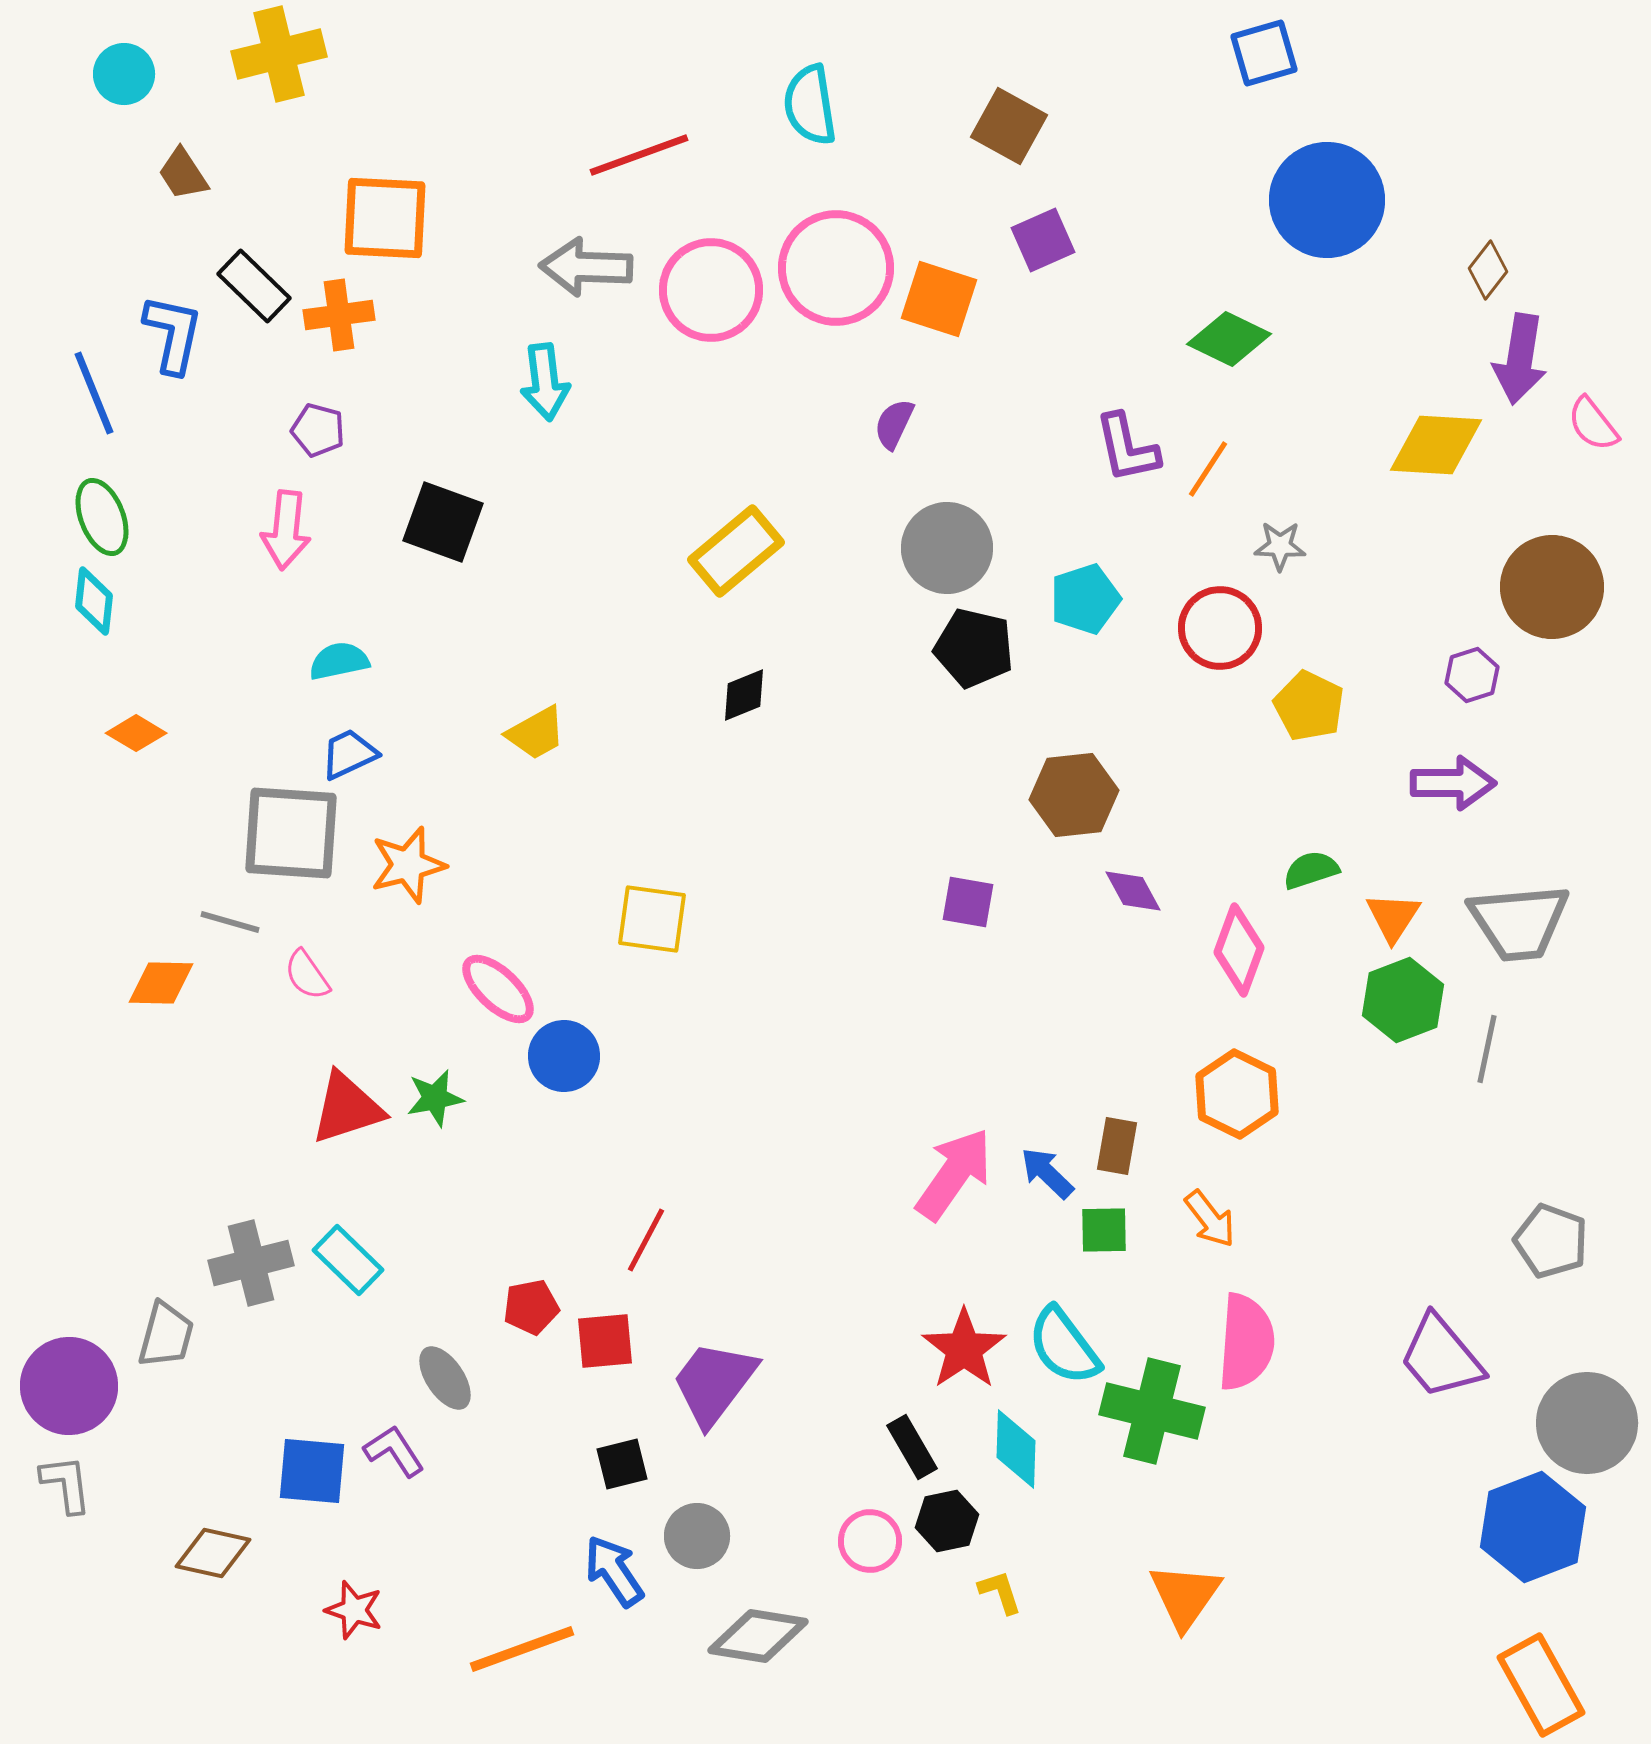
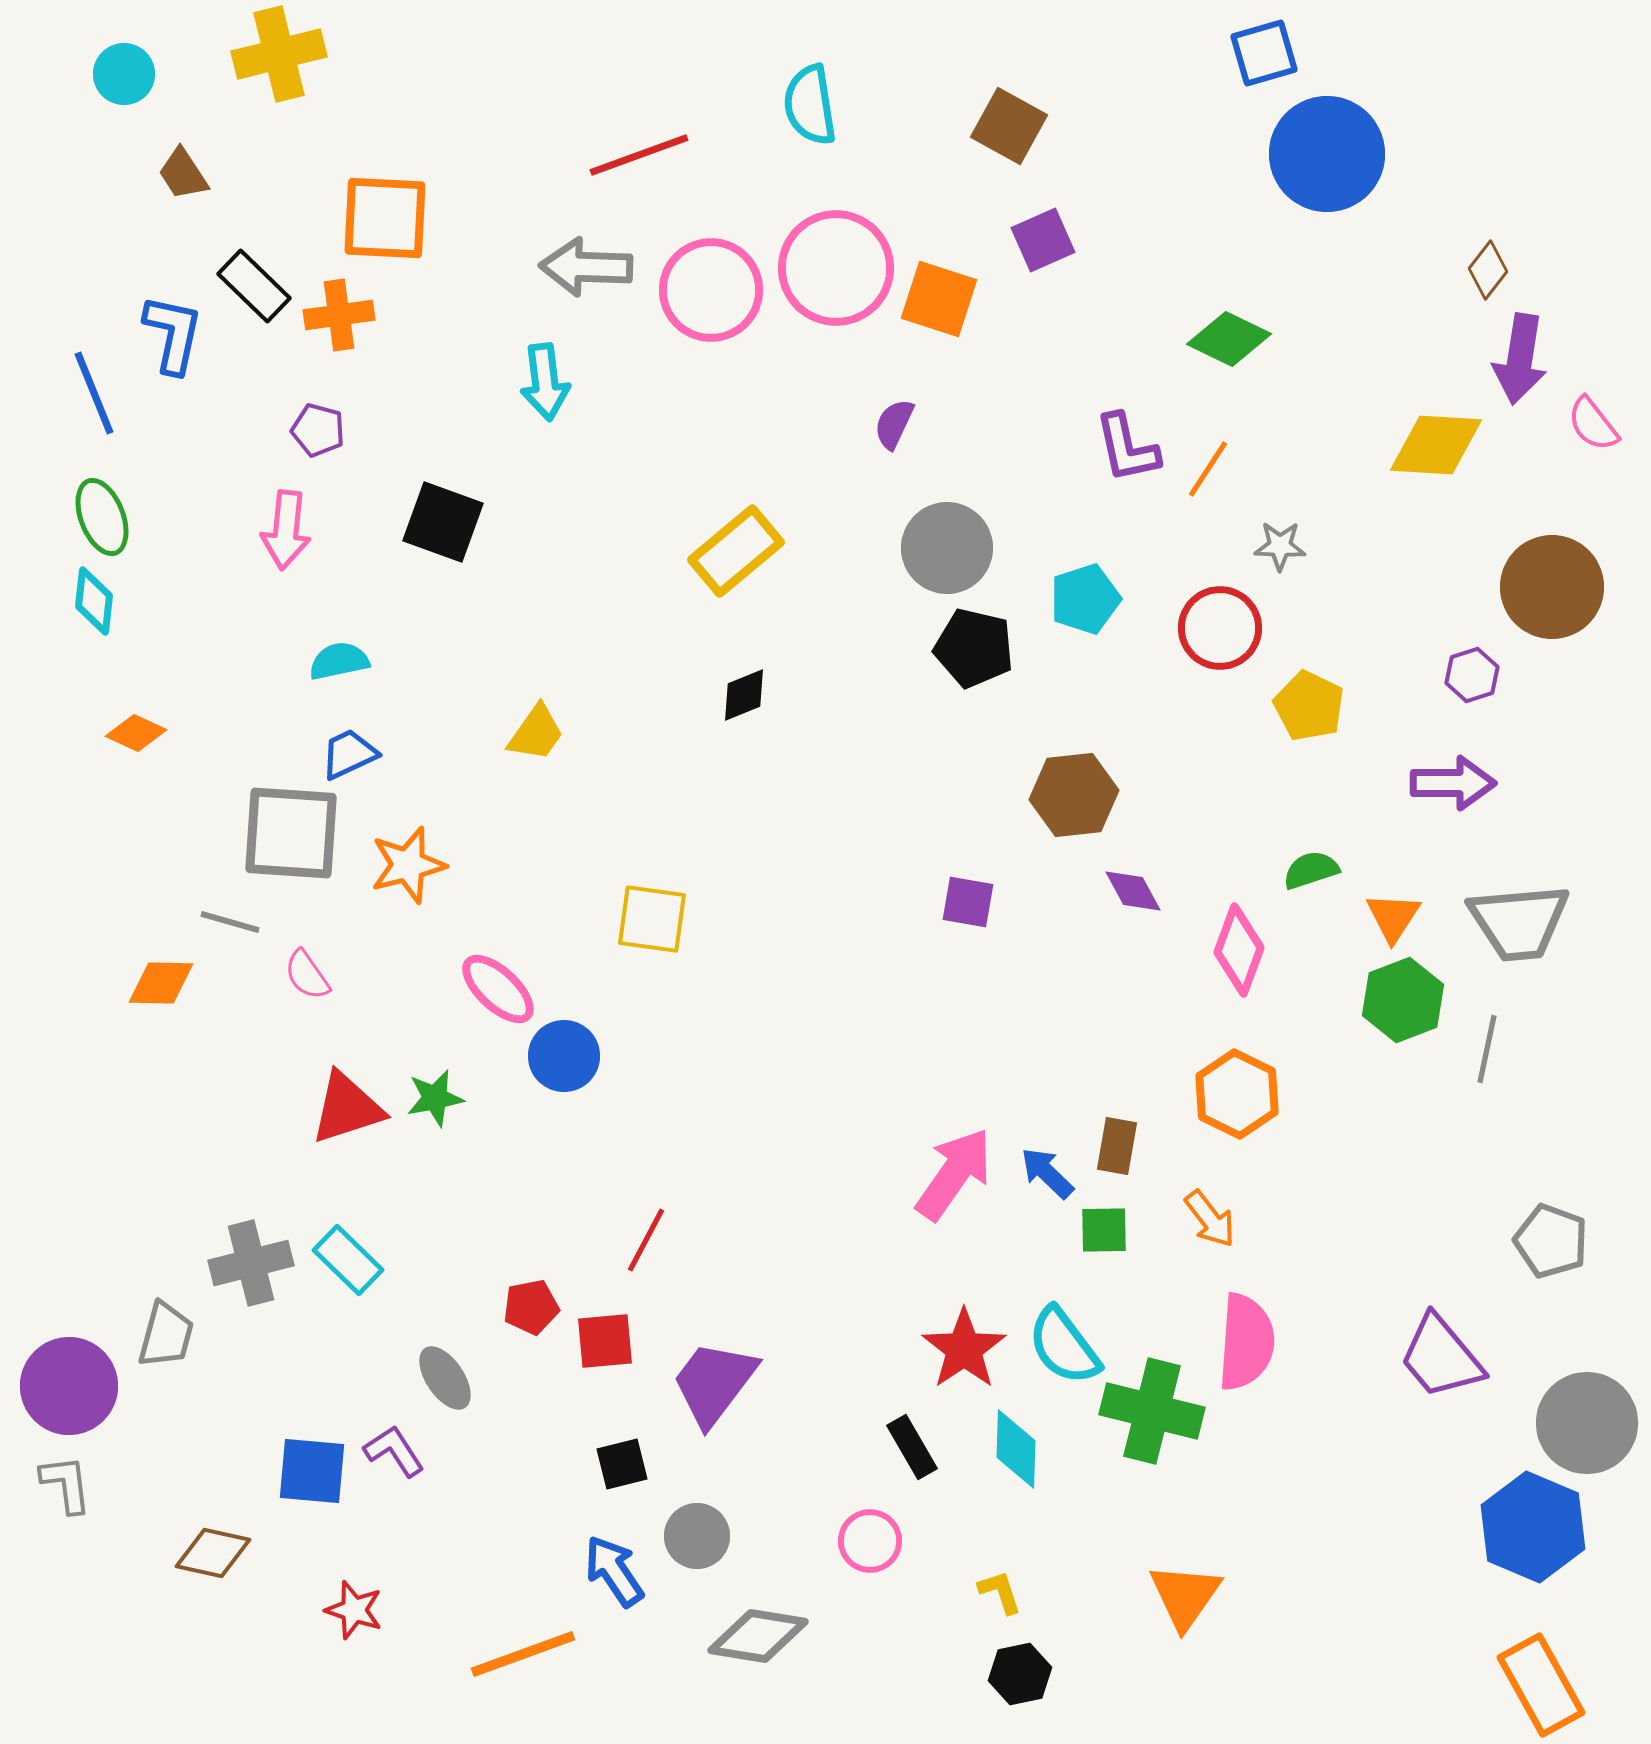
blue circle at (1327, 200): moved 46 px up
orange diamond at (136, 733): rotated 6 degrees counterclockwise
yellow trapezoid at (536, 733): rotated 26 degrees counterclockwise
black hexagon at (947, 1521): moved 73 px right, 153 px down
blue hexagon at (1533, 1527): rotated 16 degrees counterclockwise
orange line at (522, 1649): moved 1 px right, 5 px down
